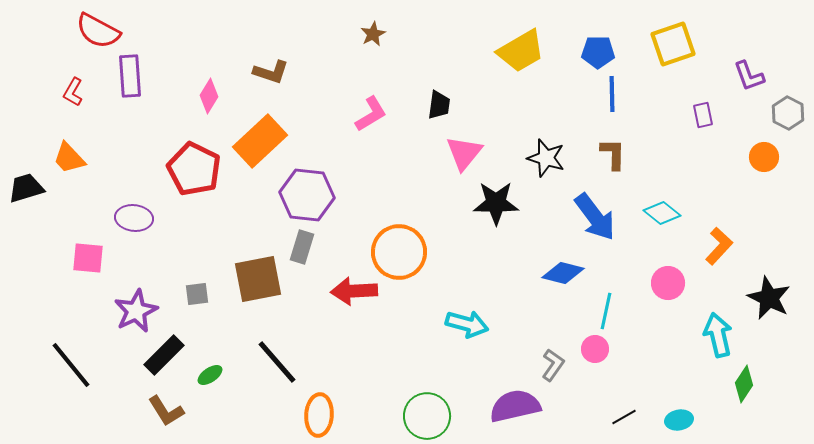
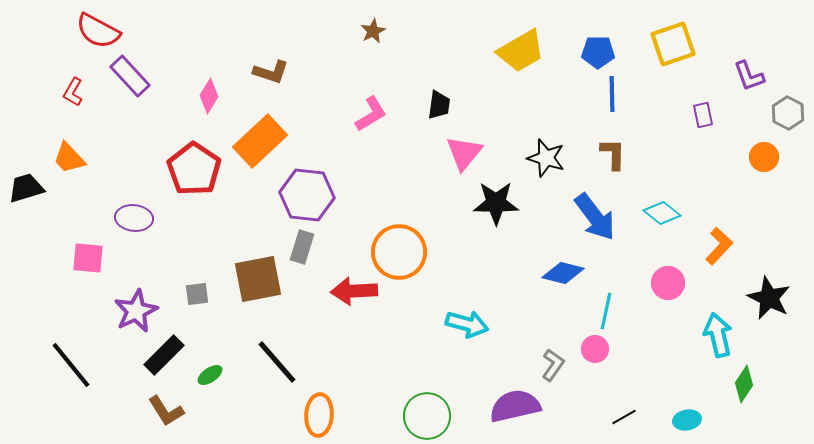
brown star at (373, 34): moved 3 px up
purple rectangle at (130, 76): rotated 39 degrees counterclockwise
red pentagon at (194, 169): rotated 8 degrees clockwise
cyan ellipse at (679, 420): moved 8 px right
